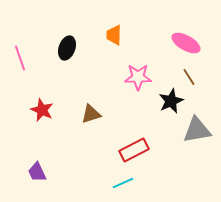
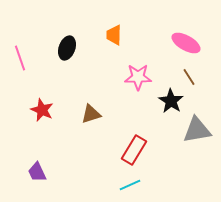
black star: rotated 15 degrees counterclockwise
red rectangle: rotated 32 degrees counterclockwise
cyan line: moved 7 px right, 2 px down
